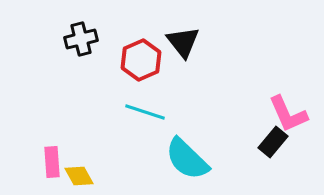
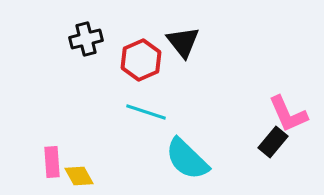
black cross: moved 5 px right
cyan line: moved 1 px right
